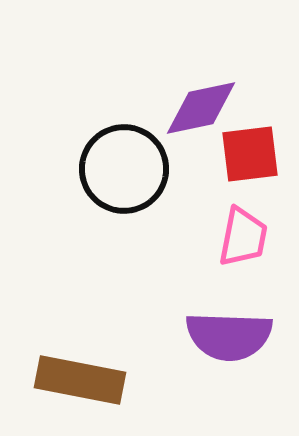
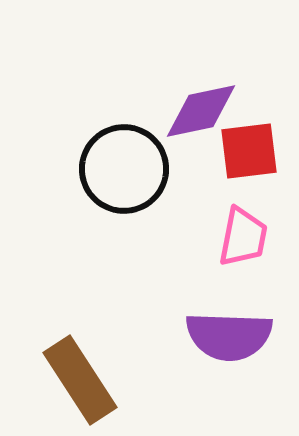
purple diamond: moved 3 px down
red square: moved 1 px left, 3 px up
brown rectangle: rotated 46 degrees clockwise
